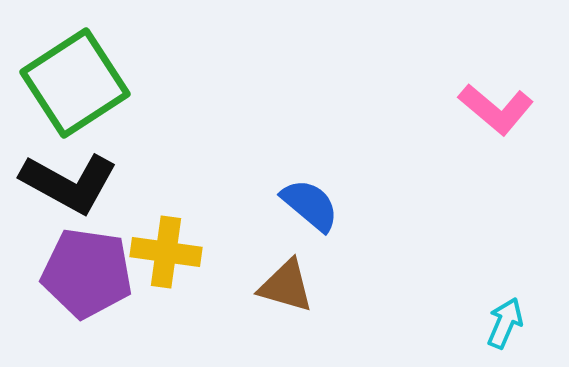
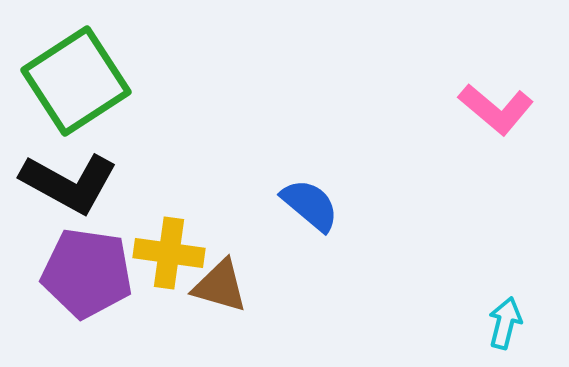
green square: moved 1 px right, 2 px up
yellow cross: moved 3 px right, 1 px down
brown triangle: moved 66 px left
cyan arrow: rotated 9 degrees counterclockwise
